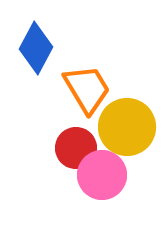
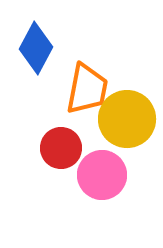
orange trapezoid: rotated 42 degrees clockwise
yellow circle: moved 8 px up
red circle: moved 15 px left
